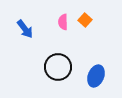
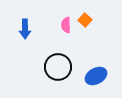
pink semicircle: moved 3 px right, 3 px down
blue arrow: rotated 36 degrees clockwise
blue ellipse: rotated 40 degrees clockwise
